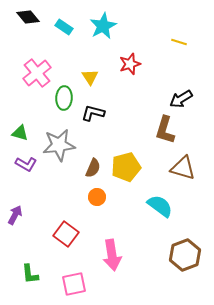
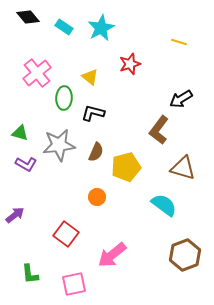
cyan star: moved 2 px left, 2 px down
yellow triangle: rotated 18 degrees counterclockwise
brown L-shape: moved 6 px left; rotated 20 degrees clockwise
brown semicircle: moved 3 px right, 16 px up
cyan semicircle: moved 4 px right, 1 px up
purple arrow: rotated 24 degrees clockwise
pink arrow: rotated 60 degrees clockwise
